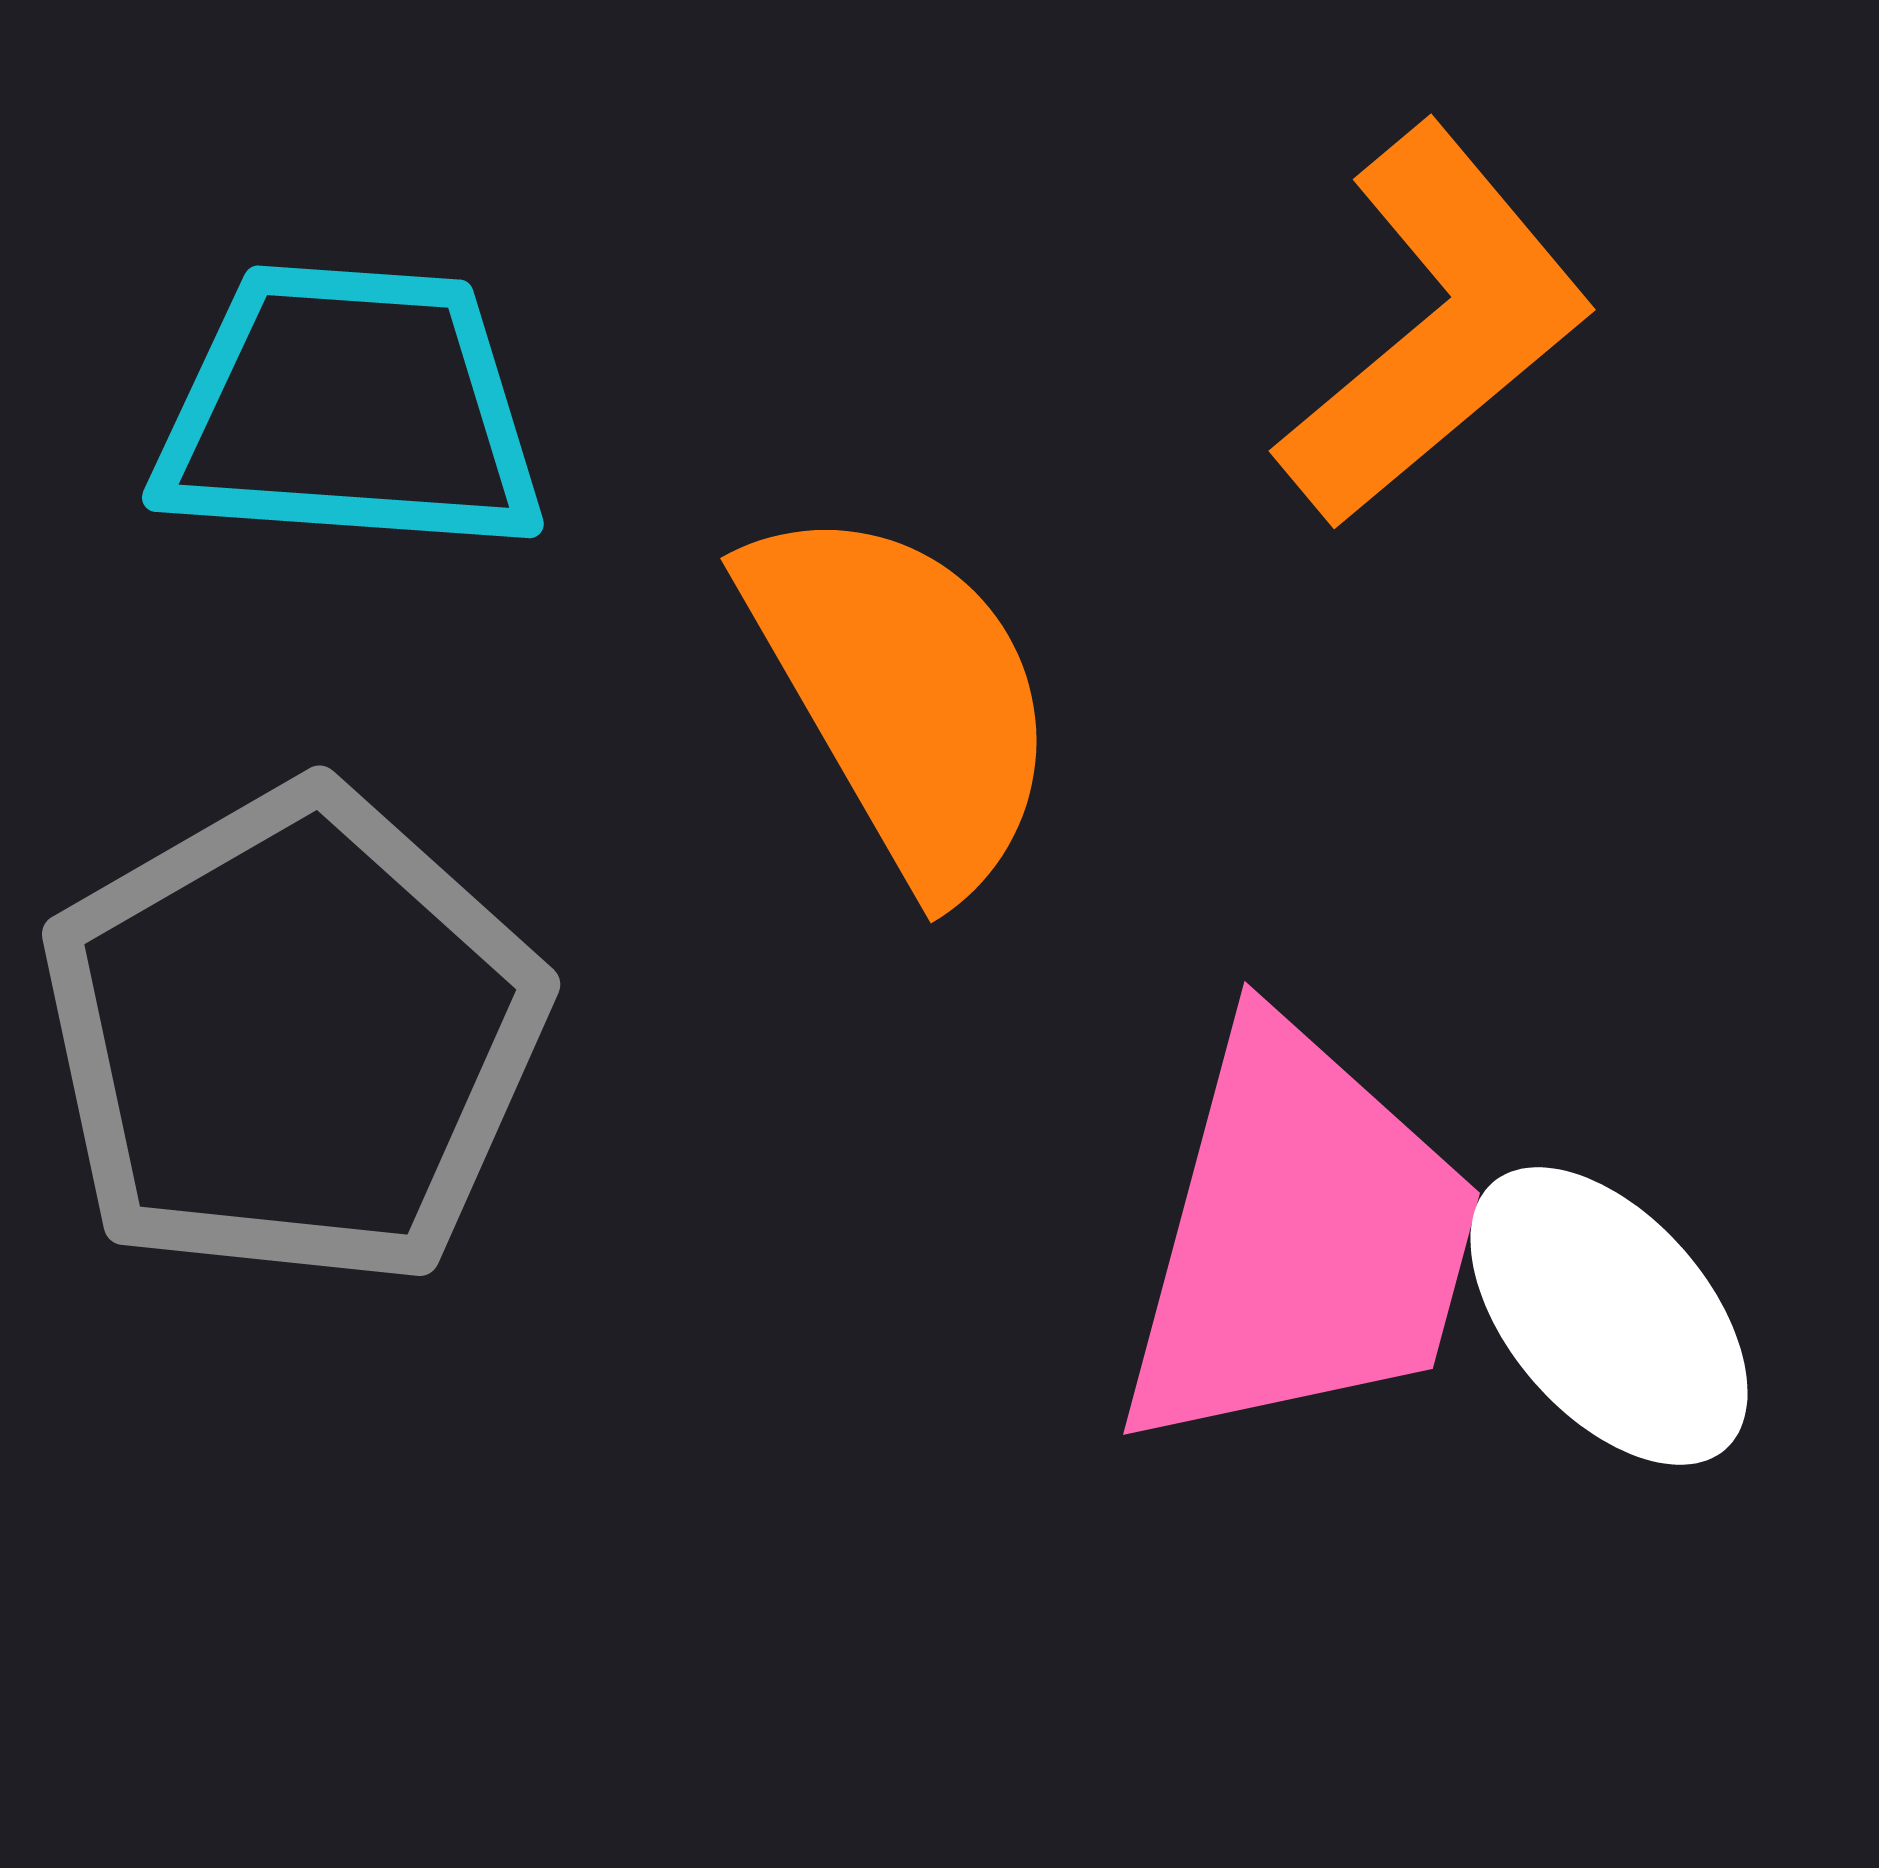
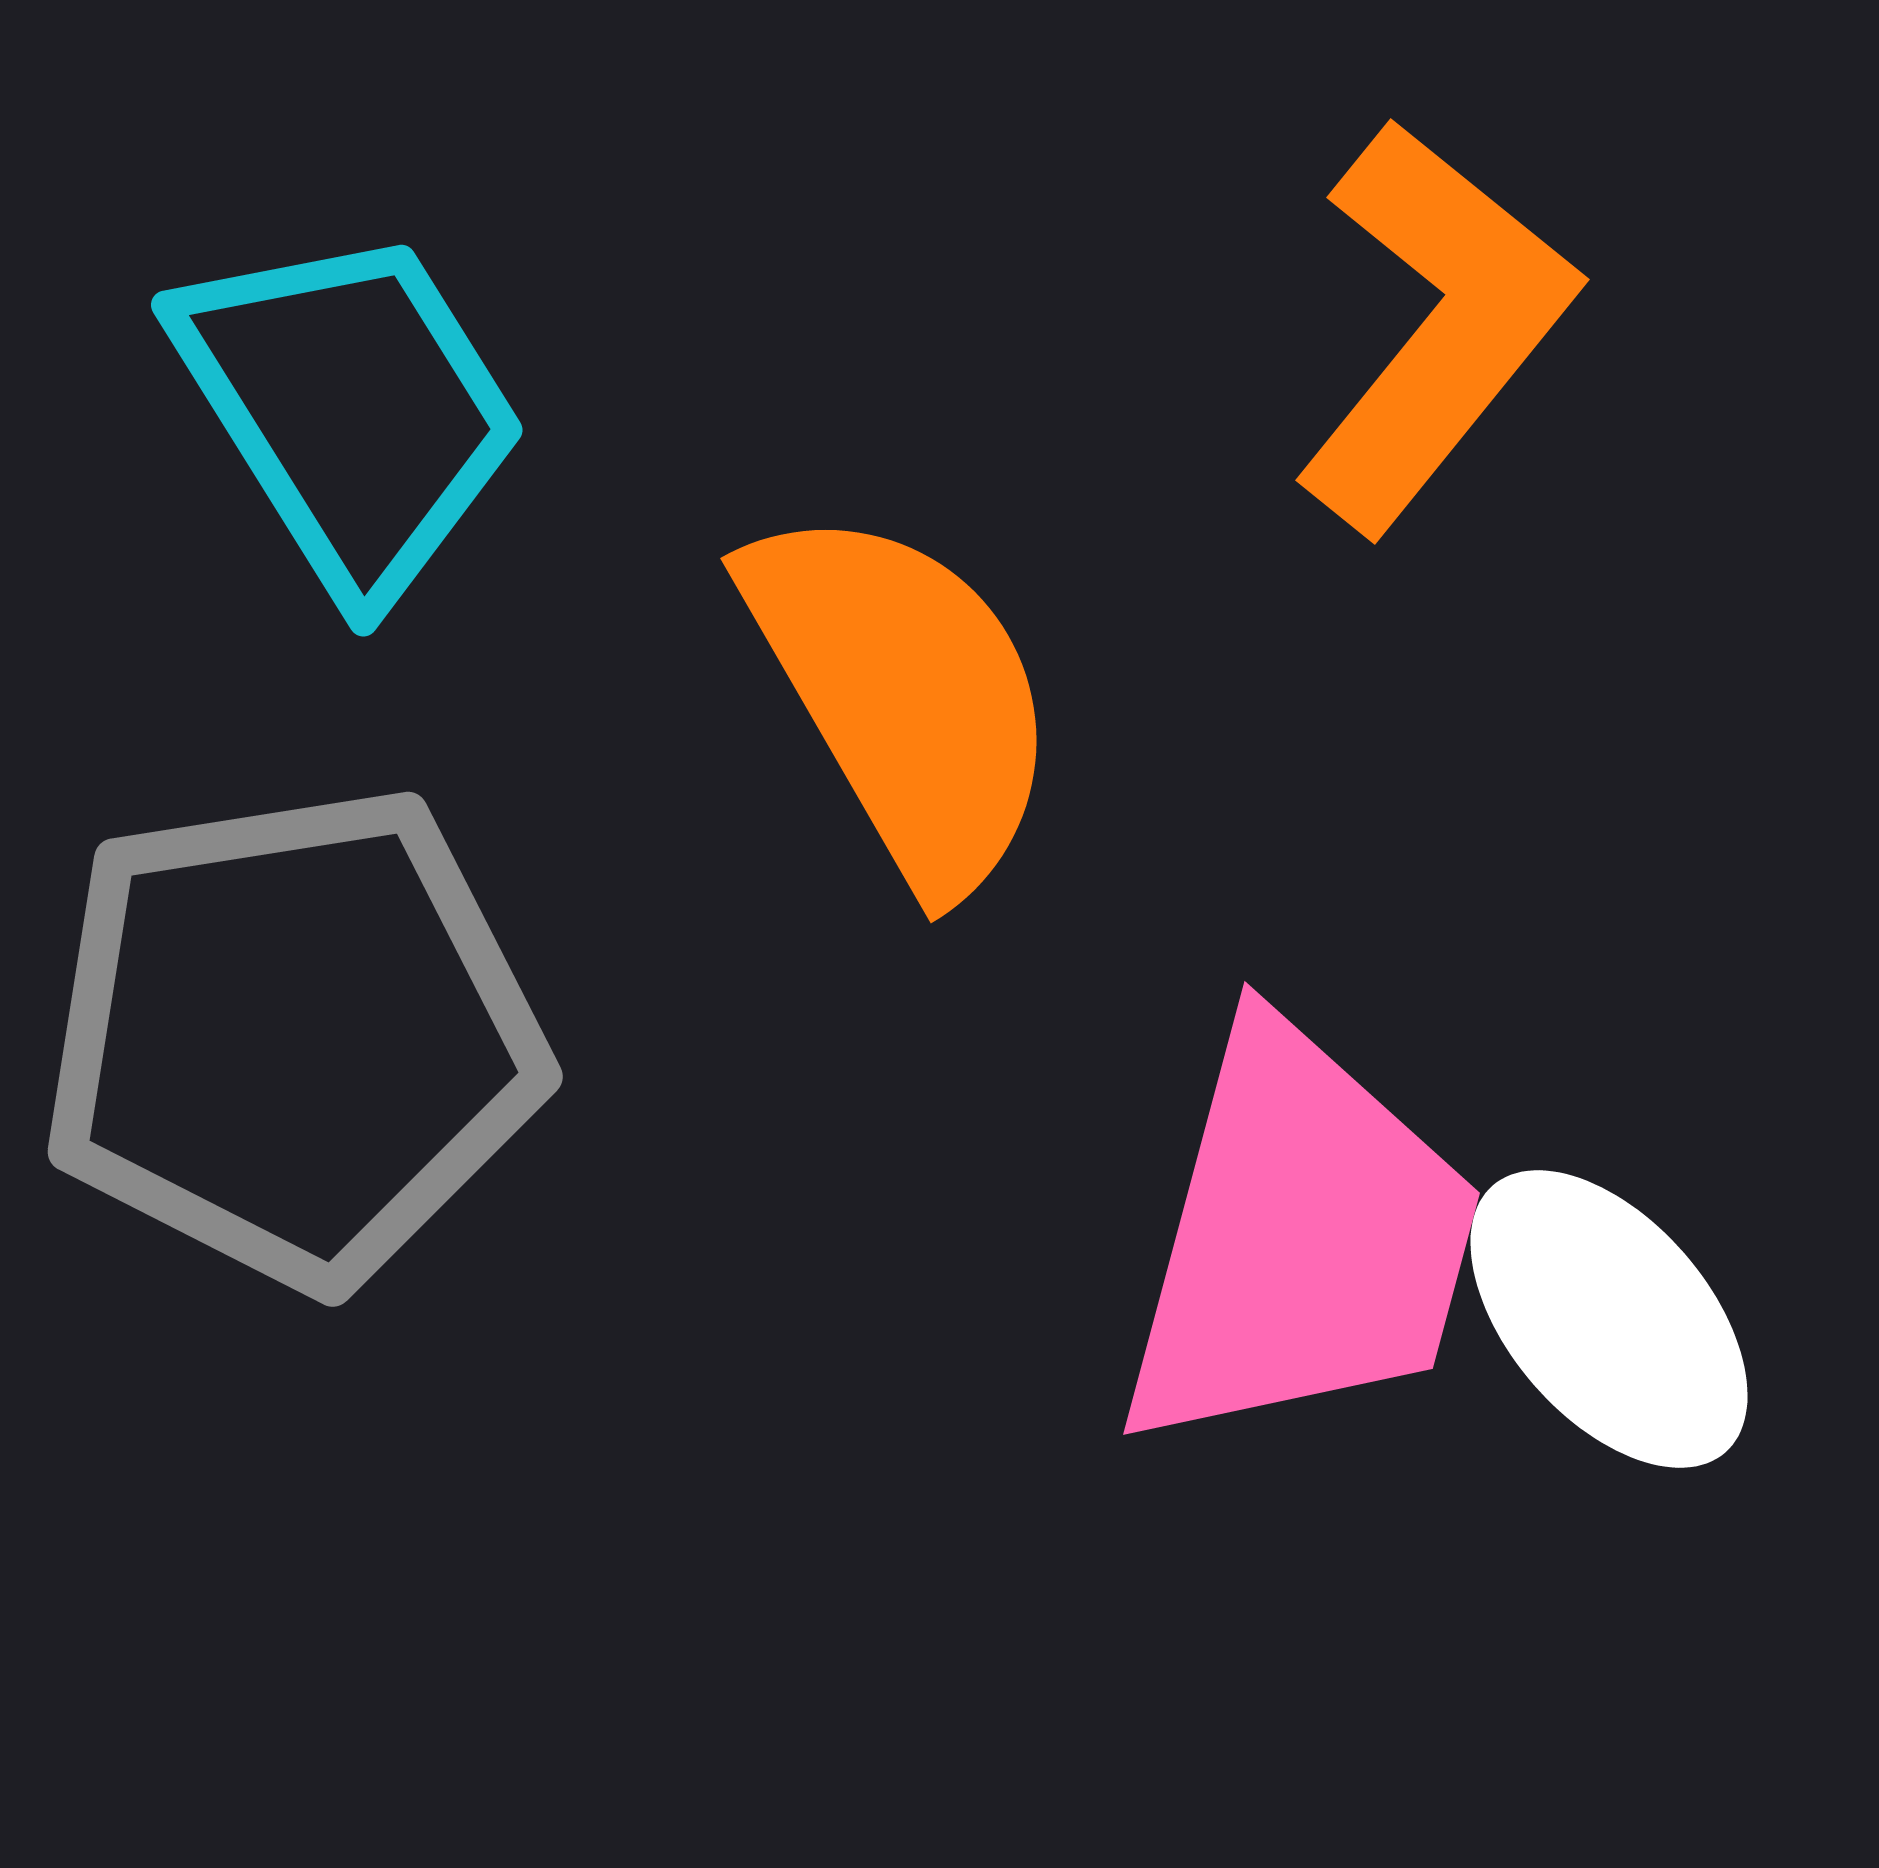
orange L-shape: rotated 11 degrees counterclockwise
cyan trapezoid: rotated 54 degrees clockwise
gray pentagon: rotated 21 degrees clockwise
white ellipse: moved 3 px down
